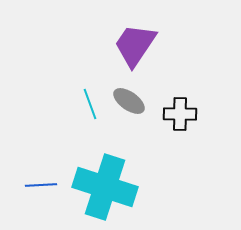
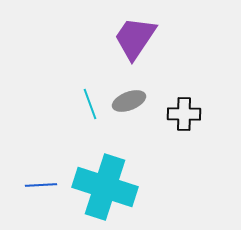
purple trapezoid: moved 7 px up
gray ellipse: rotated 56 degrees counterclockwise
black cross: moved 4 px right
